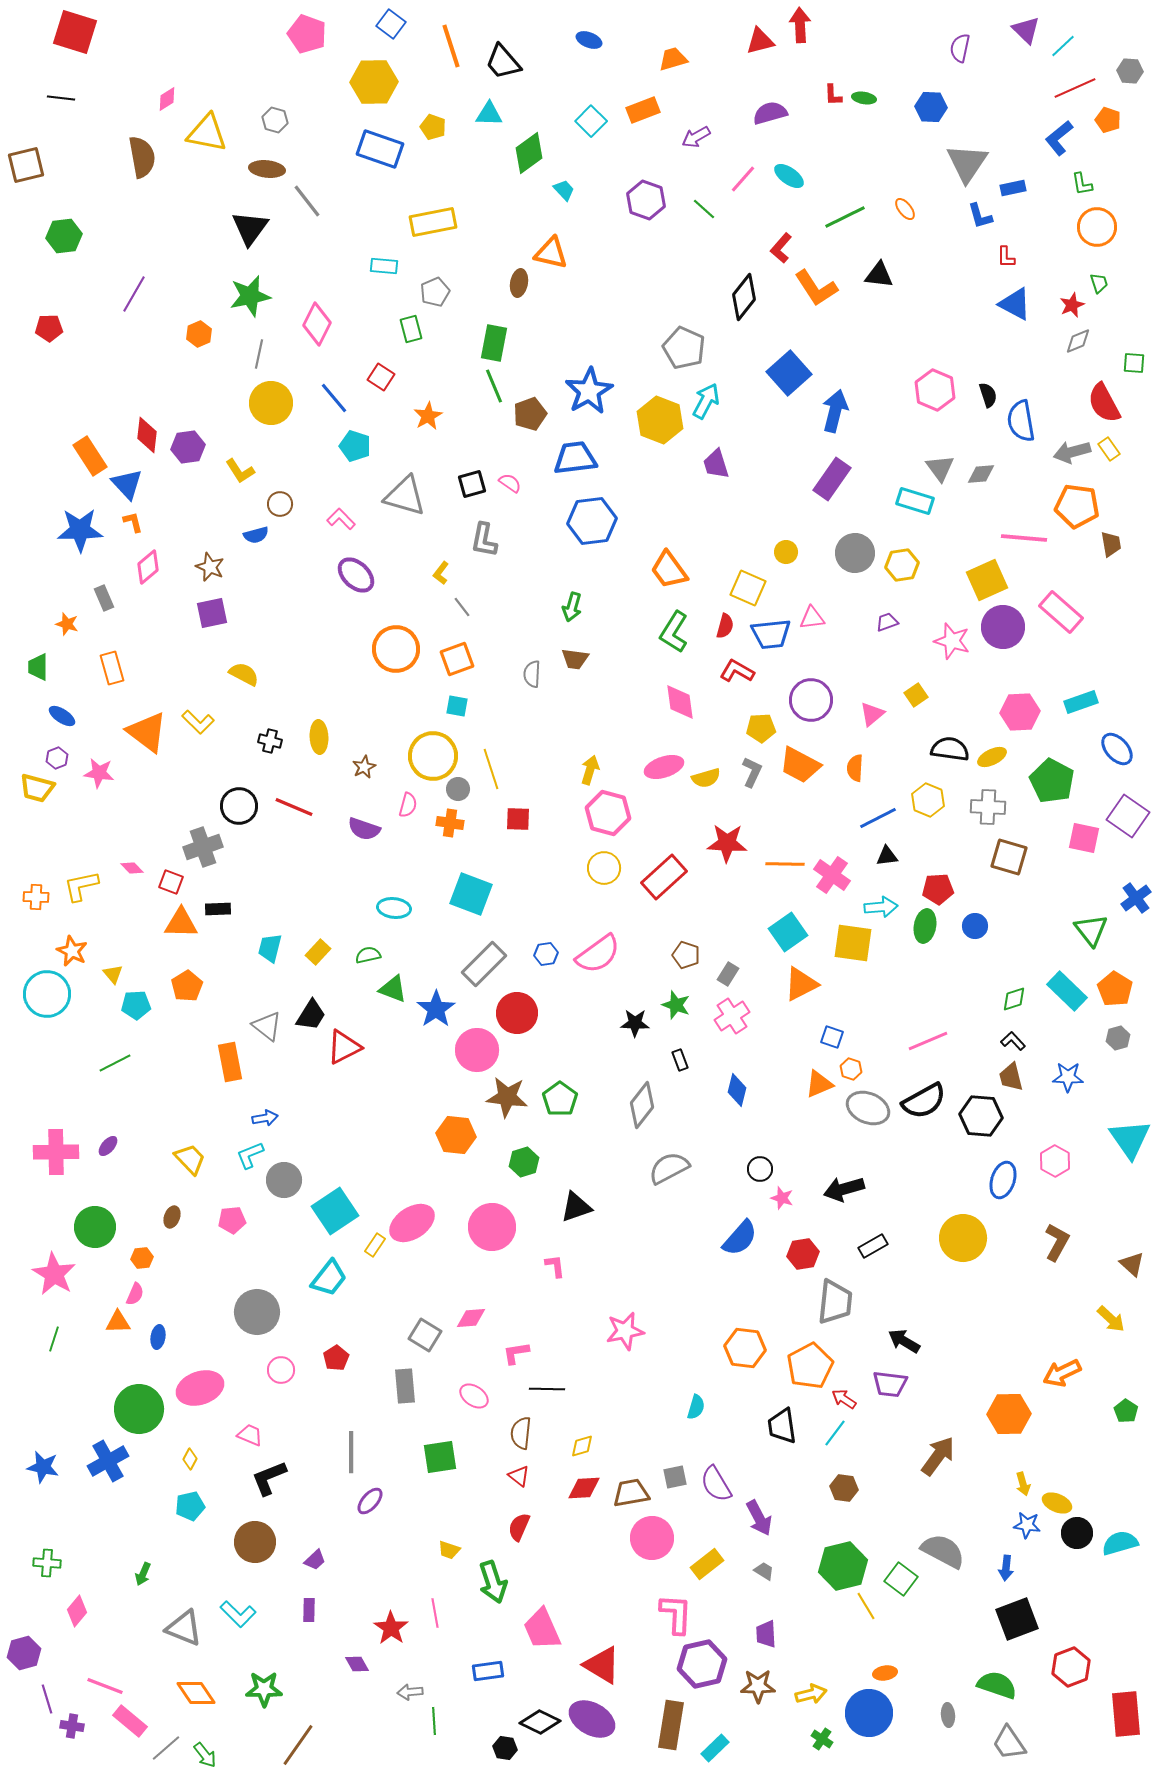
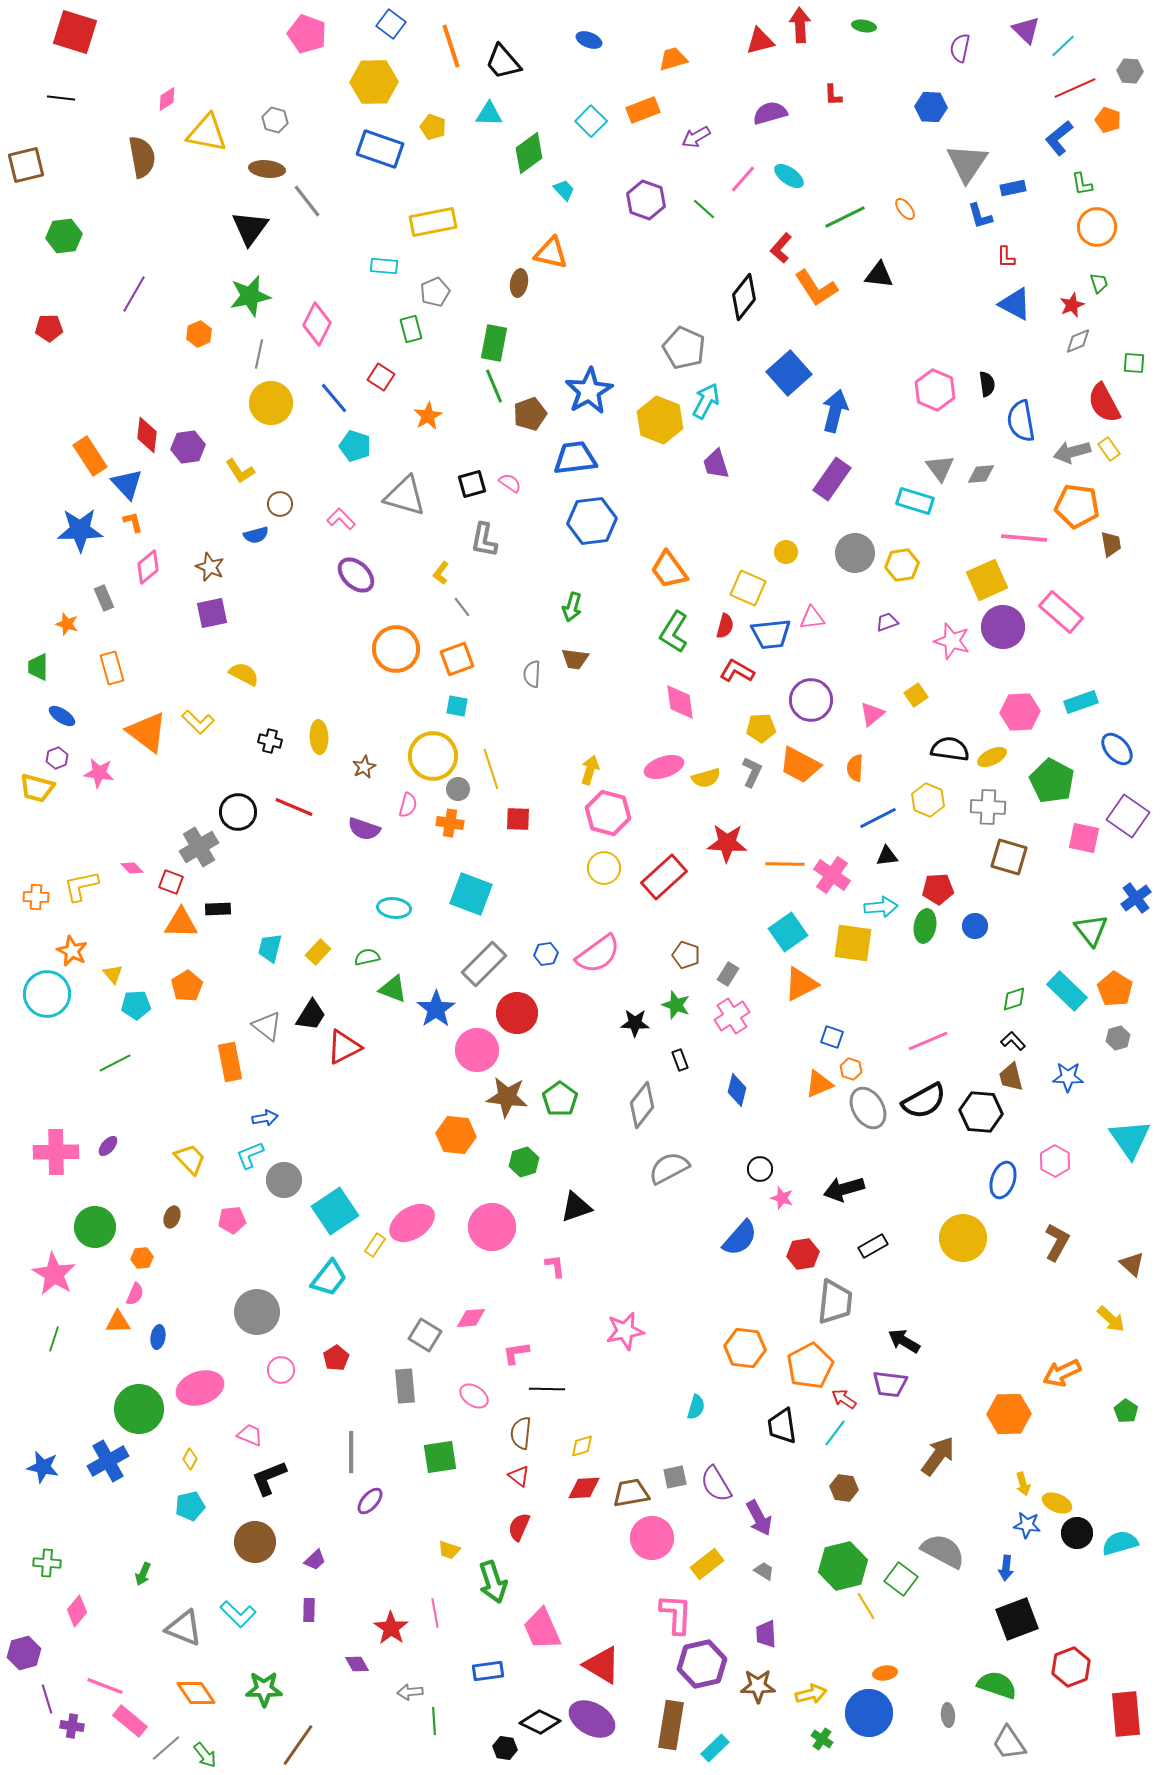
green ellipse at (864, 98): moved 72 px up
black semicircle at (988, 395): moved 1 px left, 11 px up; rotated 10 degrees clockwise
black circle at (239, 806): moved 1 px left, 6 px down
gray cross at (203, 847): moved 4 px left; rotated 12 degrees counterclockwise
green semicircle at (368, 955): moved 1 px left, 2 px down
gray ellipse at (868, 1108): rotated 36 degrees clockwise
black hexagon at (981, 1116): moved 4 px up
